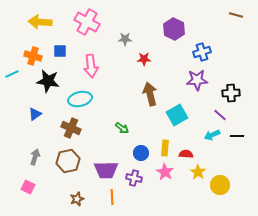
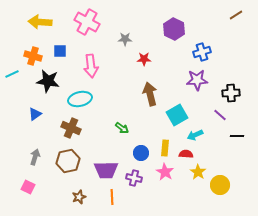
brown line: rotated 48 degrees counterclockwise
cyan arrow: moved 17 px left
brown star: moved 2 px right, 2 px up
